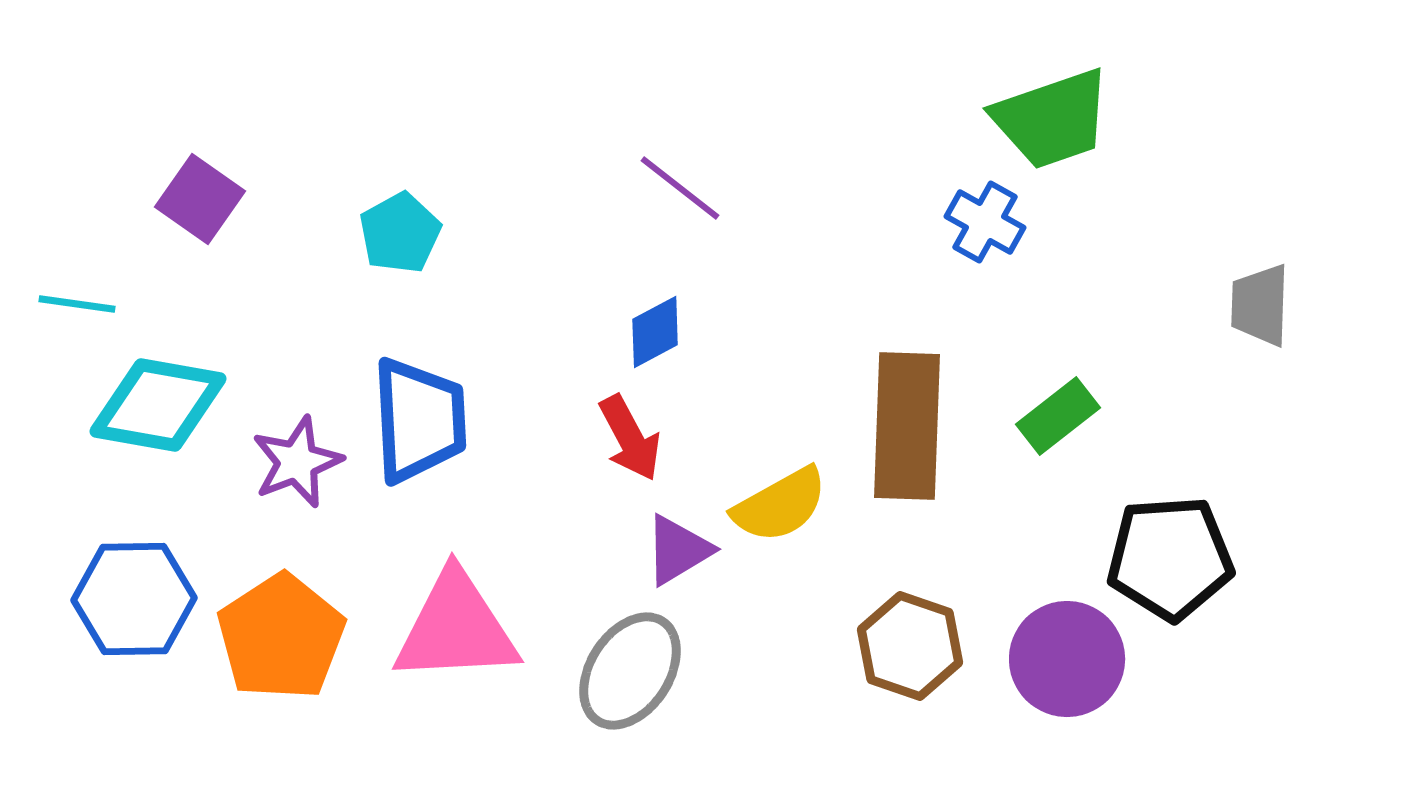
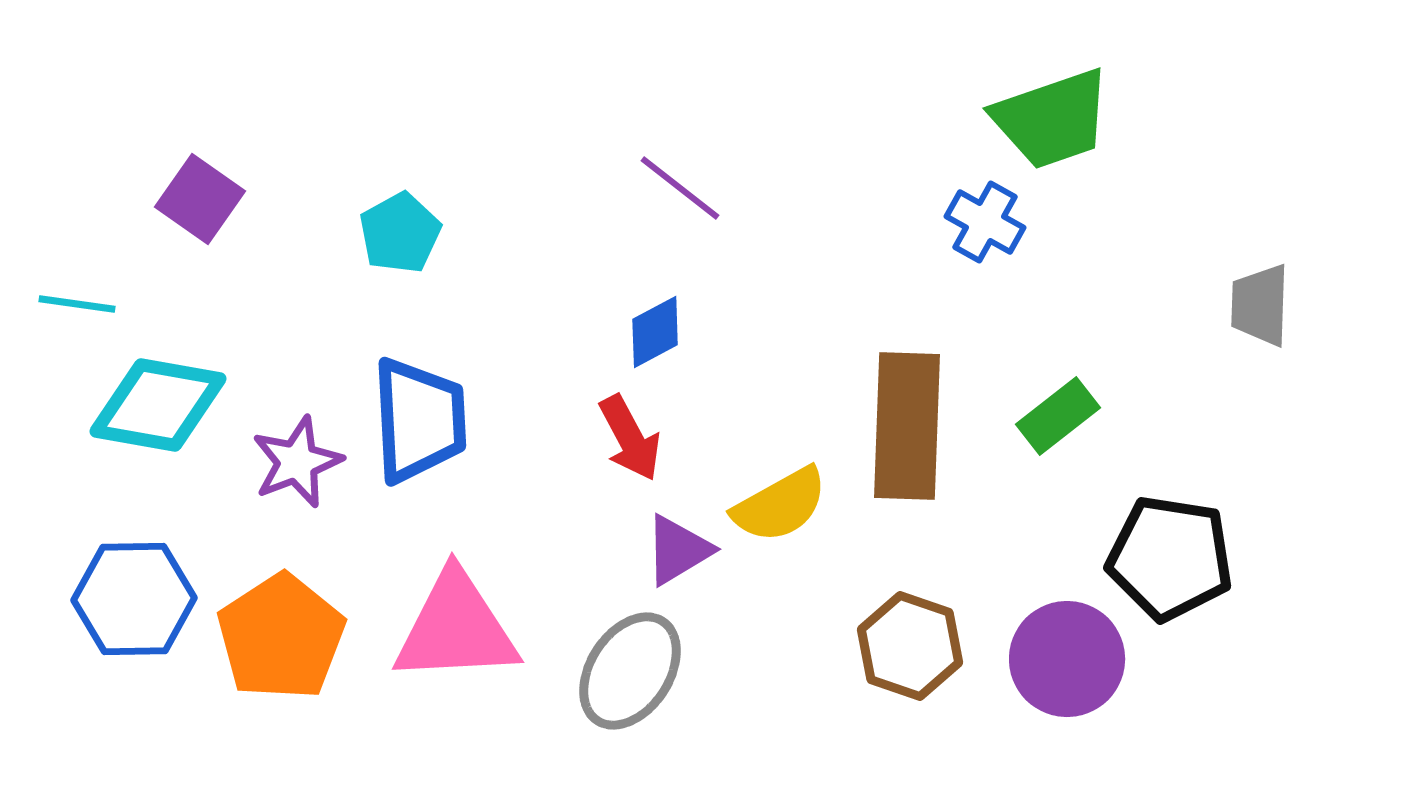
black pentagon: rotated 13 degrees clockwise
